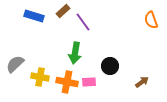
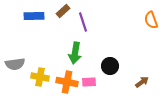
blue rectangle: rotated 18 degrees counterclockwise
purple line: rotated 18 degrees clockwise
gray semicircle: rotated 144 degrees counterclockwise
